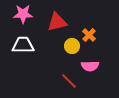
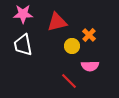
white trapezoid: rotated 100 degrees counterclockwise
